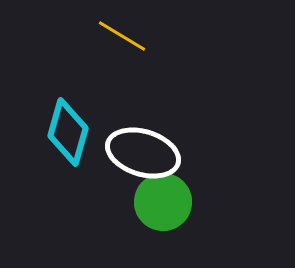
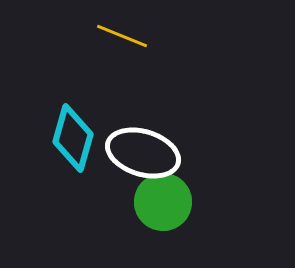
yellow line: rotated 9 degrees counterclockwise
cyan diamond: moved 5 px right, 6 px down
